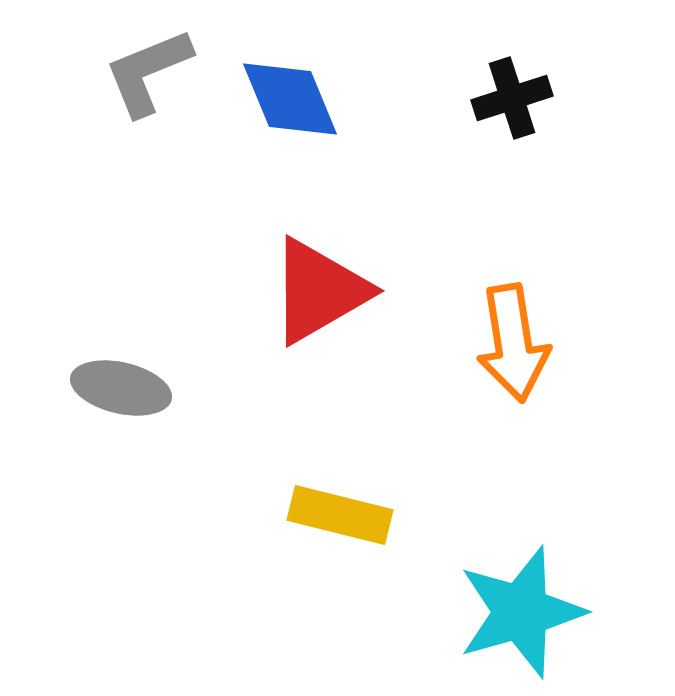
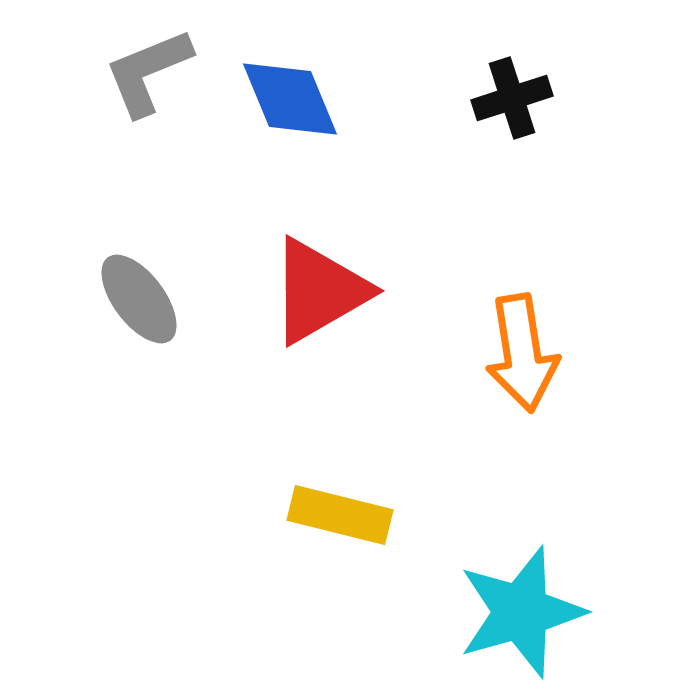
orange arrow: moved 9 px right, 10 px down
gray ellipse: moved 18 px right, 89 px up; rotated 40 degrees clockwise
